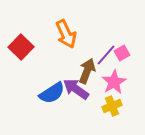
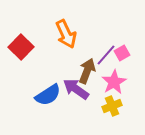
blue semicircle: moved 4 px left, 2 px down
